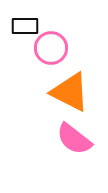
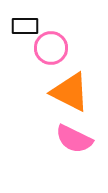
pink semicircle: rotated 12 degrees counterclockwise
